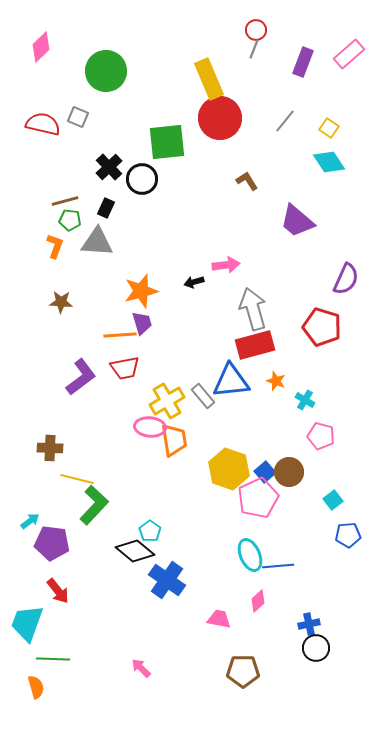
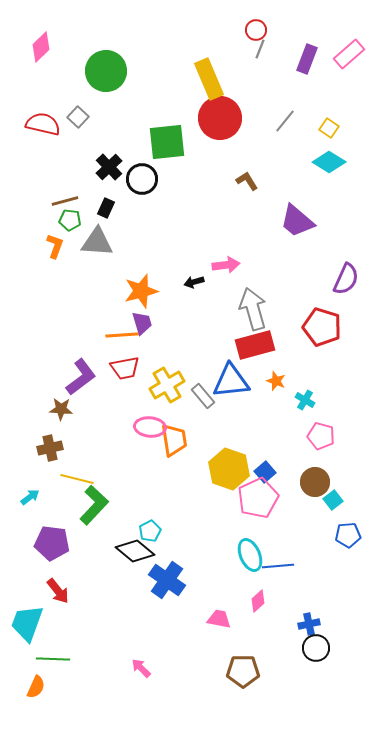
gray line at (254, 49): moved 6 px right
purple rectangle at (303, 62): moved 4 px right, 3 px up
gray square at (78, 117): rotated 20 degrees clockwise
cyan diamond at (329, 162): rotated 24 degrees counterclockwise
brown star at (61, 302): moved 107 px down
orange line at (120, 335): moved 2 px right
yellow cross at (167, 401): moved 16 px up
brown cross at (50, 448): rotated 15 degrees counterclockwise
brown circle at (289, 472): moved 26 px right, 10 px down
cyan arrow at (30, 521): moved 24 px up
cyan pentagon at (150, 531): rotated 10 degrees clockwise
orange semicircle at (36, 687): rotated 40 degrees clockwise
